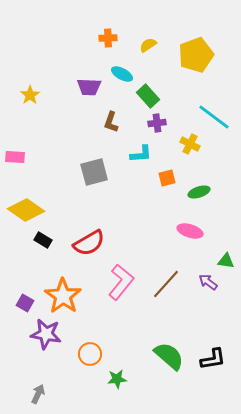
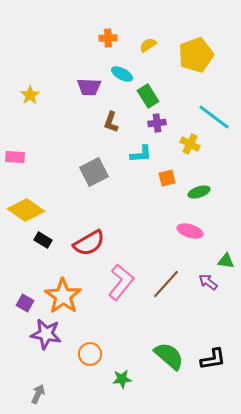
green rectangle: rotated 10 degrees clockwise
gray square: rotated 12 degrees counterclockwise
green star: moved 5 px right
